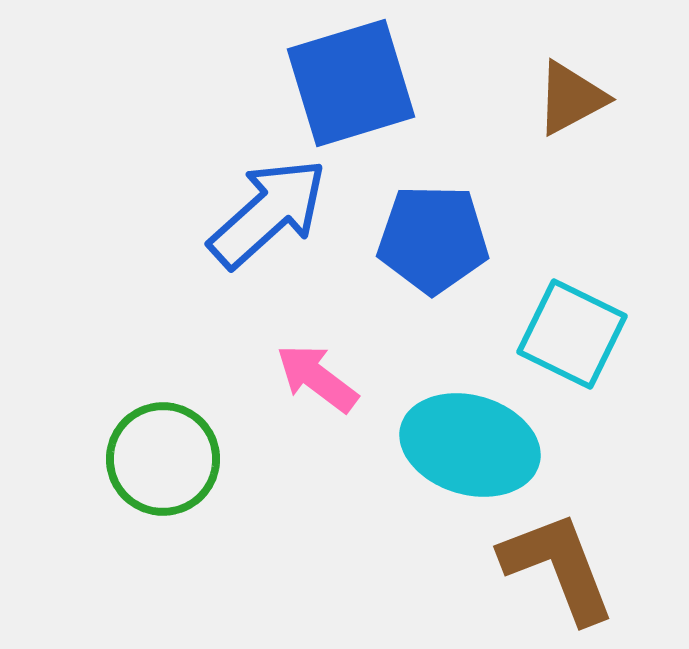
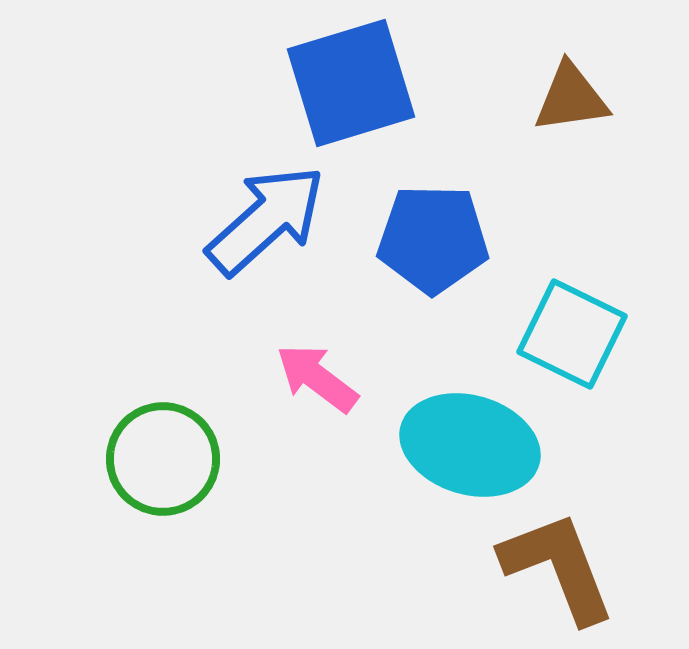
brown triangle: rotated 20 degrees clockwise
blue arrow: moved 2 px left, 7 px down
